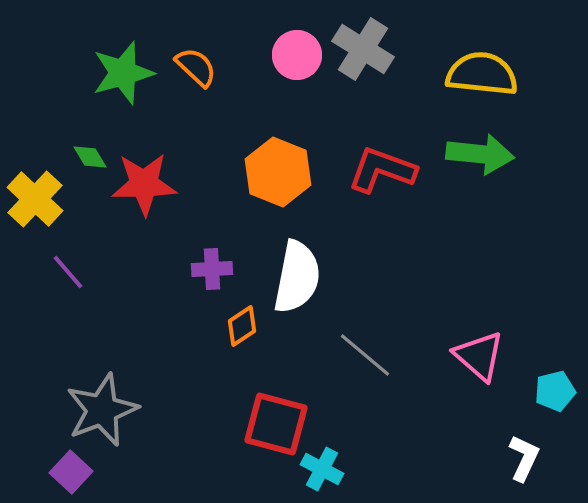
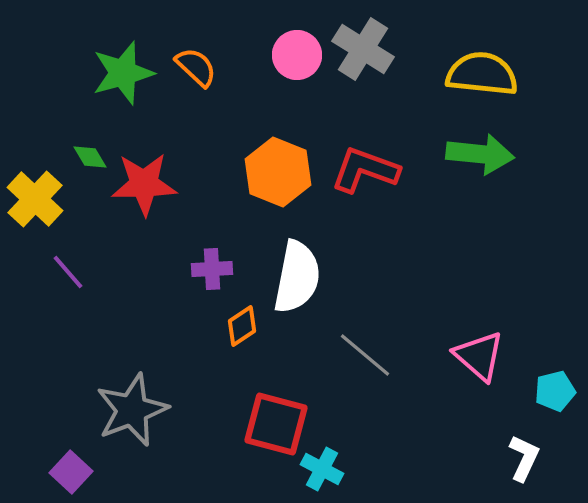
red L-shape: moved 17 px left
gray star: moved 30 px right
